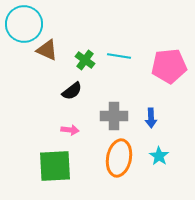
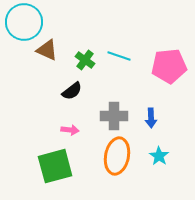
cyan circle: moved 2 px up
cyan line: rotated 10 degrees clockwise
orange ellipse: moved 2 px left, 2 px up
green square: rotated 12 degrees counterclockwise
